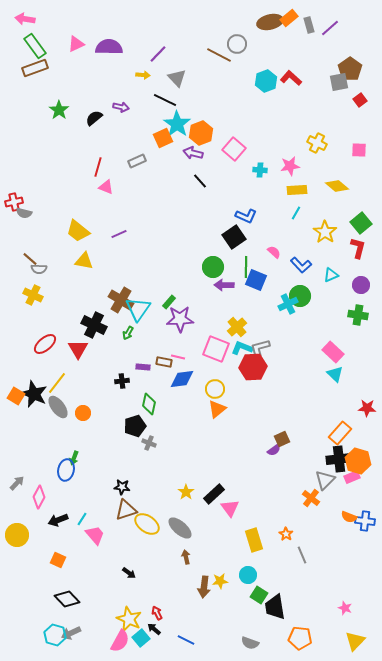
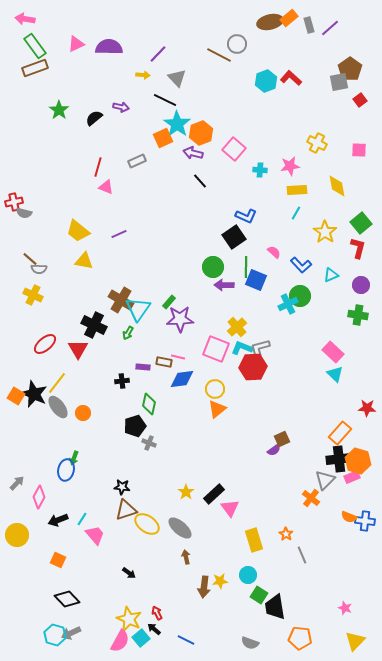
yellow diamond at (337, 186): rotated 40 degrees clockwise
